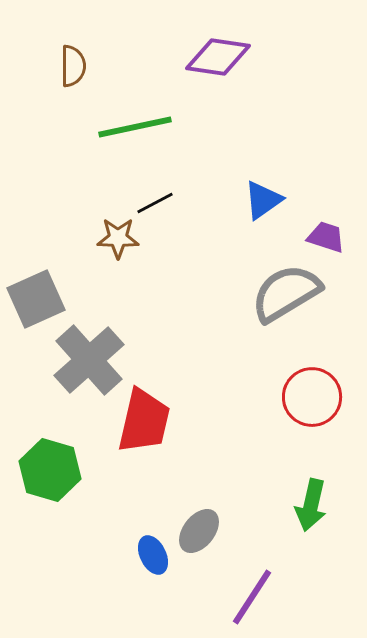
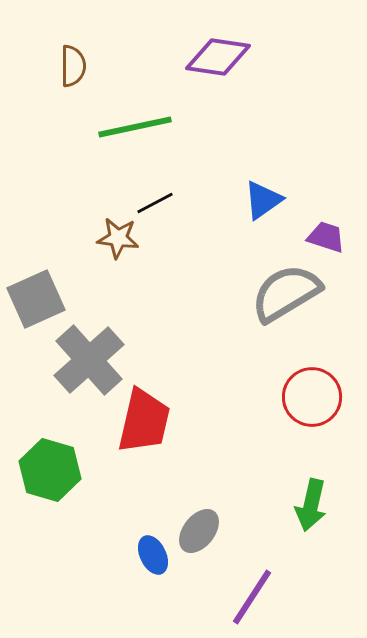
brown star: rotated 6 degrees clockwise
